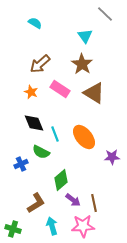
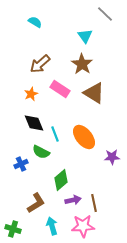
cyan semicircle: moved 1 px up
orange star: moved 2 px down; rotated 24 degrees clockwise
purple arrow: rotated 49 degrees counterclockwise
